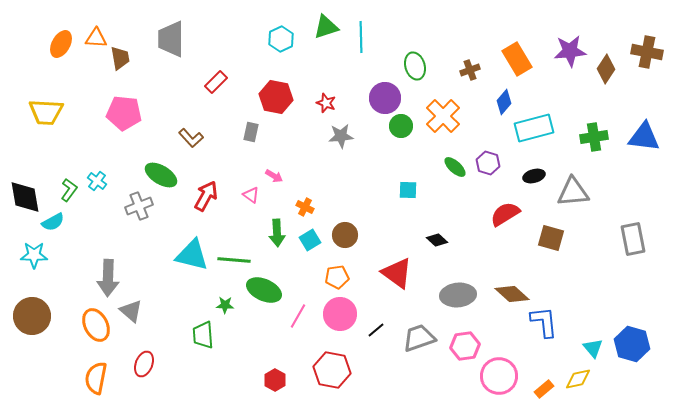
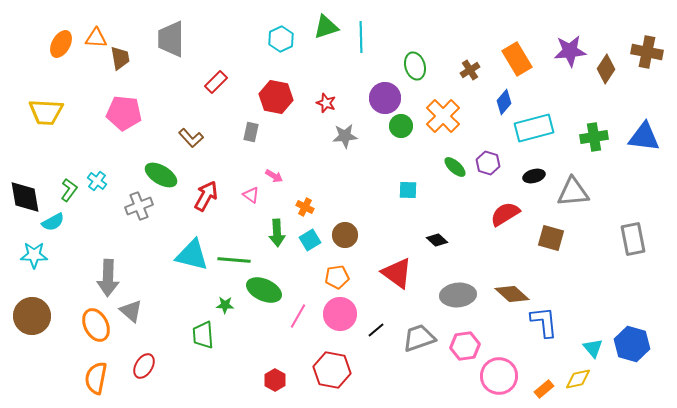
brown cross at (470, 70): rotated 12 degrees counterclockwise
gray star at (341, 136): moved 4 px right
red ellipse at (144, 364): moved 2 px down; rotated 10 degrees clockwise
